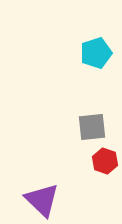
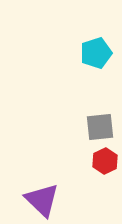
gray square: moved 8 px right
red hexagon: rotated 15 degrees clockwise
